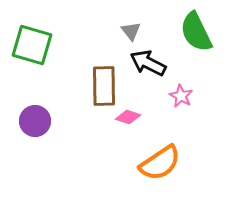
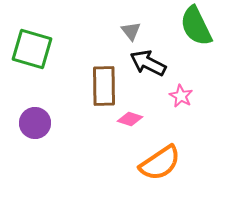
green semicircle: moved 6 px up
green square: moved 4 px down
pink diamond: moved 2 px right, 2 px down
purple circle: moved 2 px down
